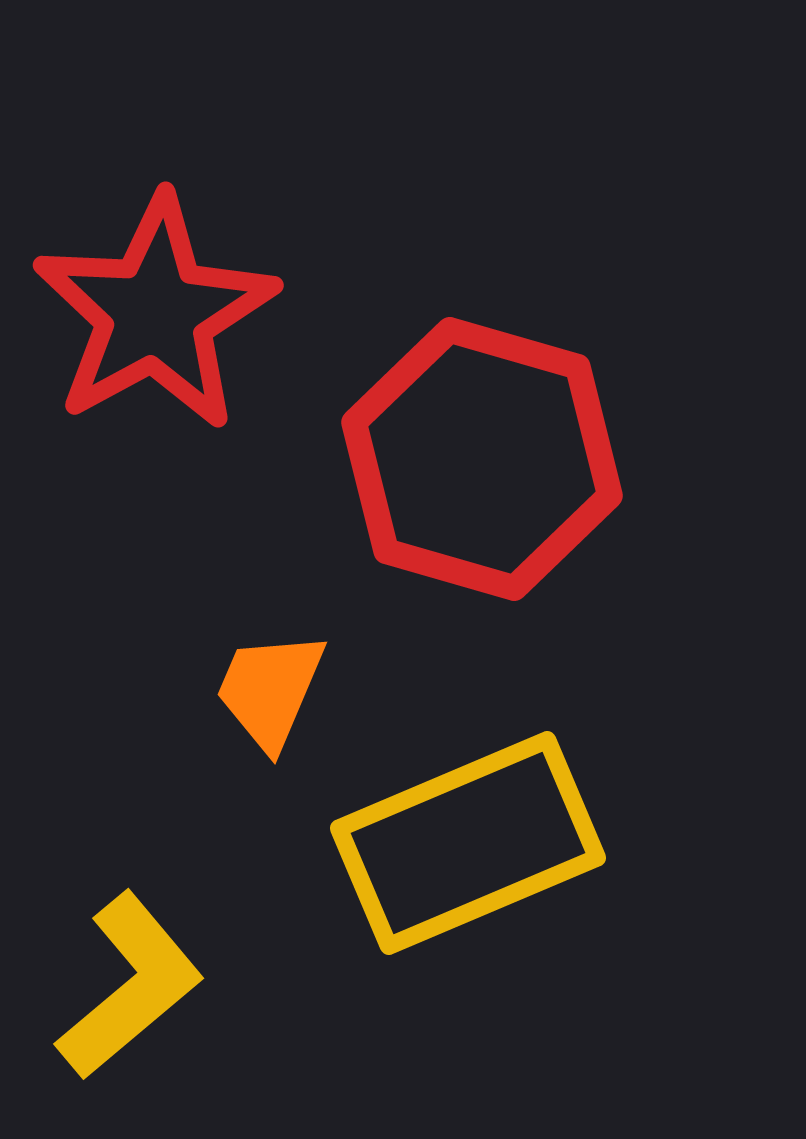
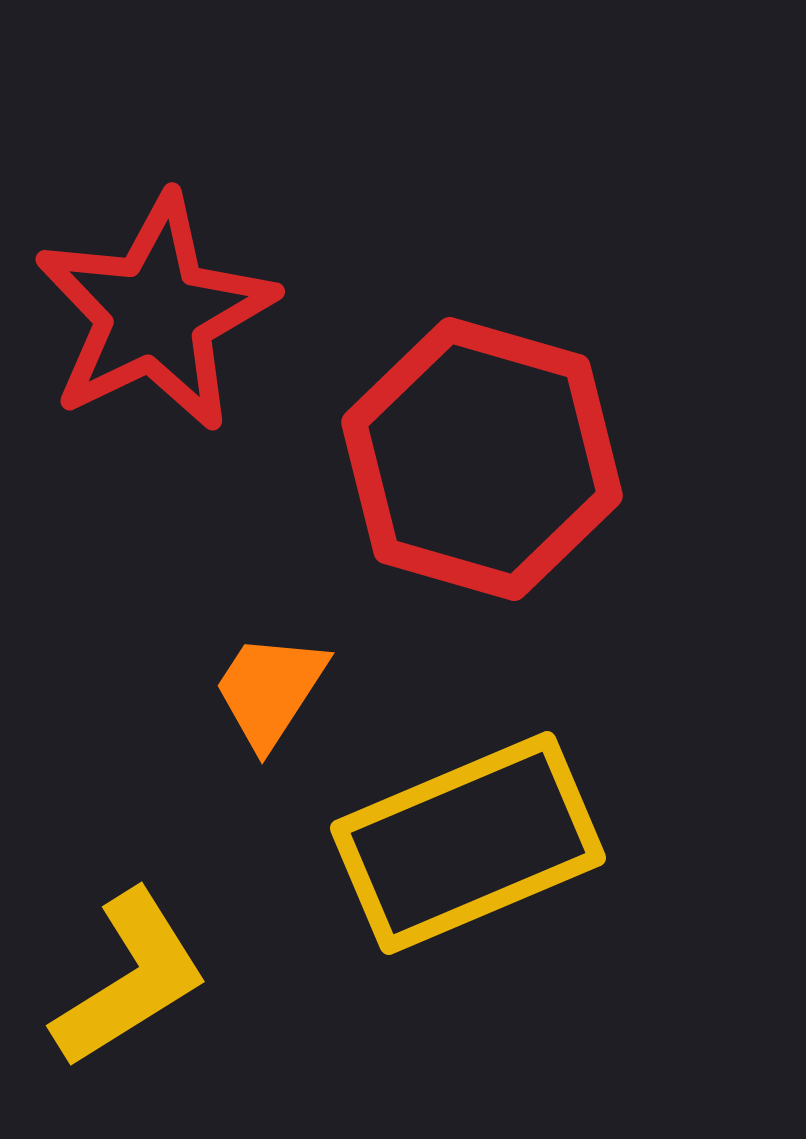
red star: rotated 3 degrees clockwise
orange trapezoid: rotated 10 degrees clockwise
yellow L-shape: moved 7 px up; rotated 8 degrees clockwise
